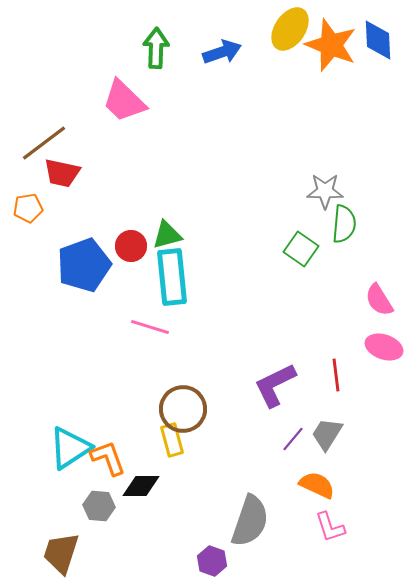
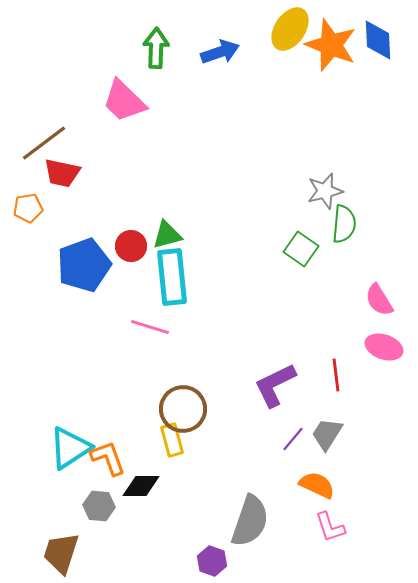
blue arrow: moved 2 px left
gray star: rotated 15 degrees counterclockwise
